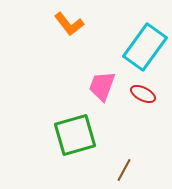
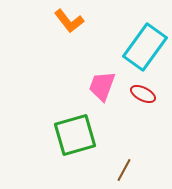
orange L-shape: moved 3 px up
